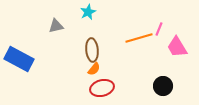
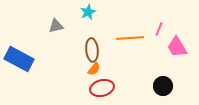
orange line: moved 9 px left; rotated 12 degrees clockwise
